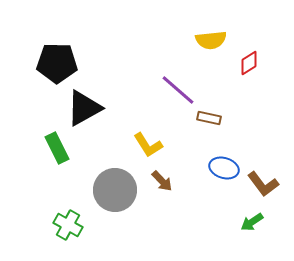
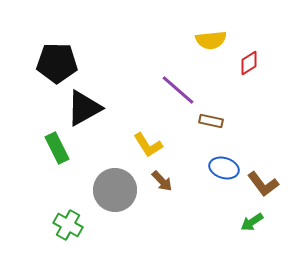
brown rectangle: moved 2 px right, 3 px down
